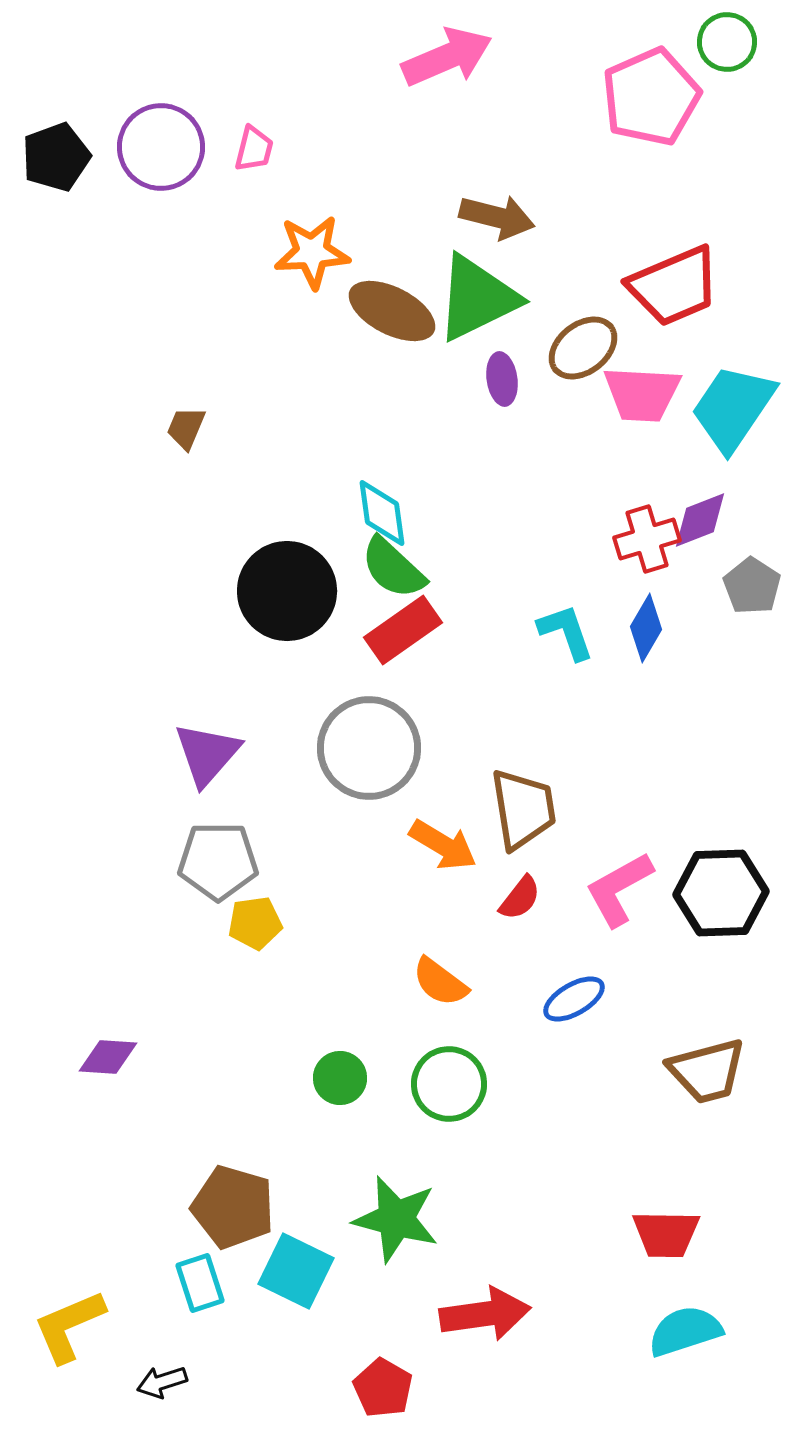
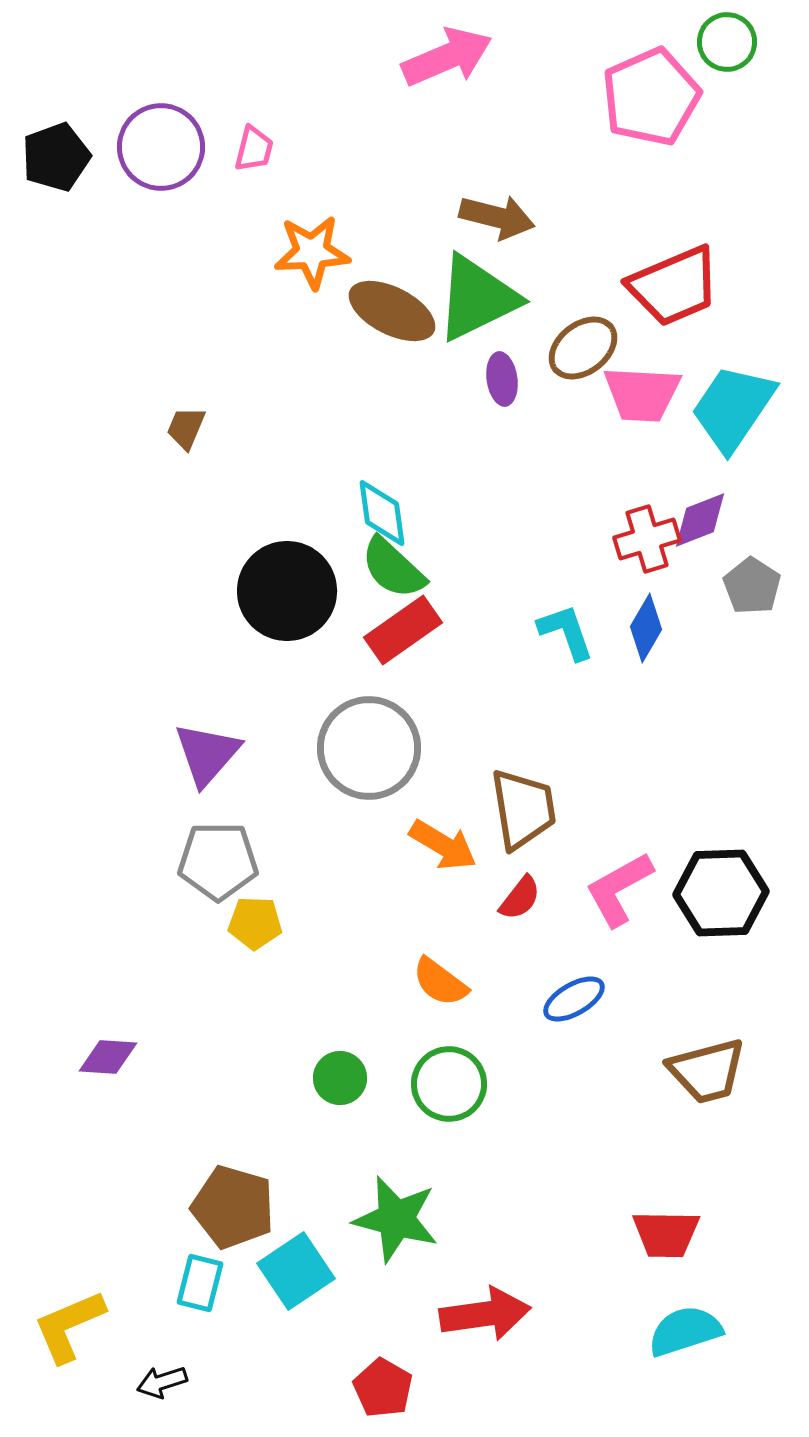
yellow pentagon at (255, 923): rotated 10 degrees clockwise
cyan square at (296, 1271): rotated 30 degrees clockwise
cyan rectangle at (200, 1283): rotated 32 degrees clockwise
